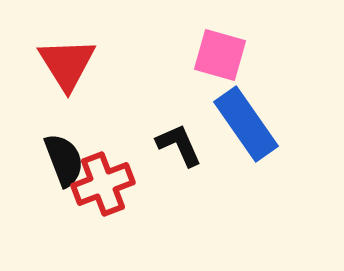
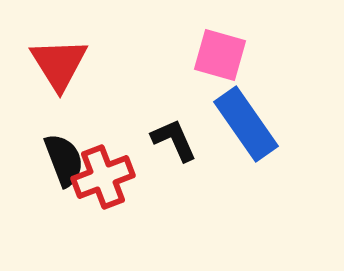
red triangle: moved 8 px left
black L-shape: moved 5 px left, 5 px up
red cross: moved 7 px up
